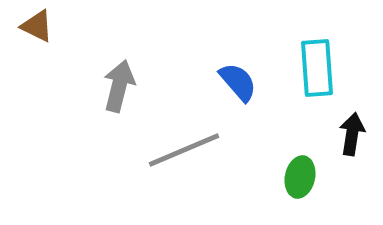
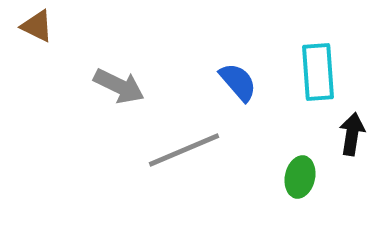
cyan rectangle: moved 1 px right, 4 px down
gray arrow: rotated 102 degrees clockwise
